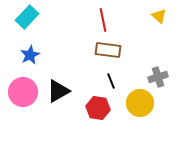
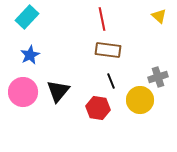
red line: moved 1 px left, 1 px up
black triangle: rotated 20 degrees counterclockwise
yellow circle: moved 3 px up
